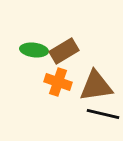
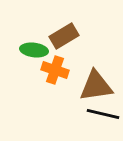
brown rectangle: moved 15 px up
orange cross: moved 3 px left, 12 px up
